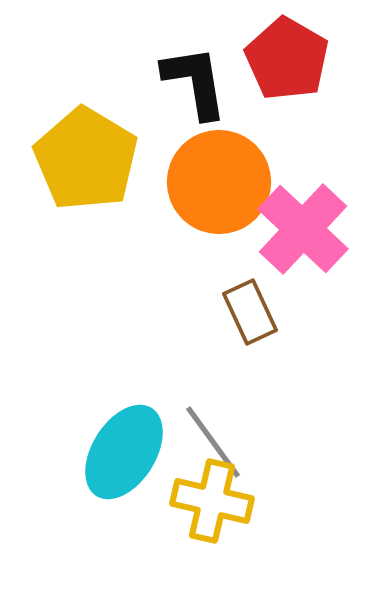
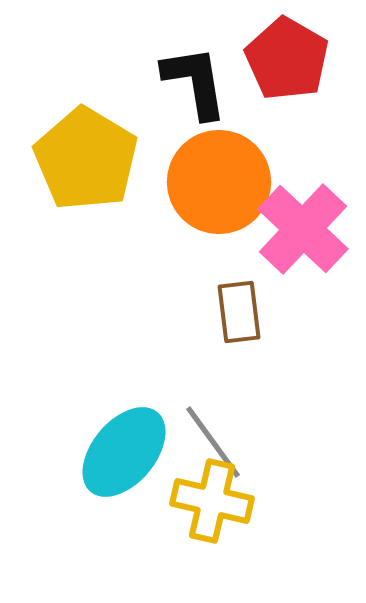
brown rectangle: moved 11 px left; rotated 18 degrees clockwise
cyan ellipse: rotated 8 degrees clockwise
